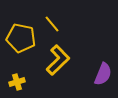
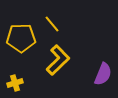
yellow pentagon: rotated 12 degrees counterclockwise
yellow cross: moved 2 px left, 1 px down
